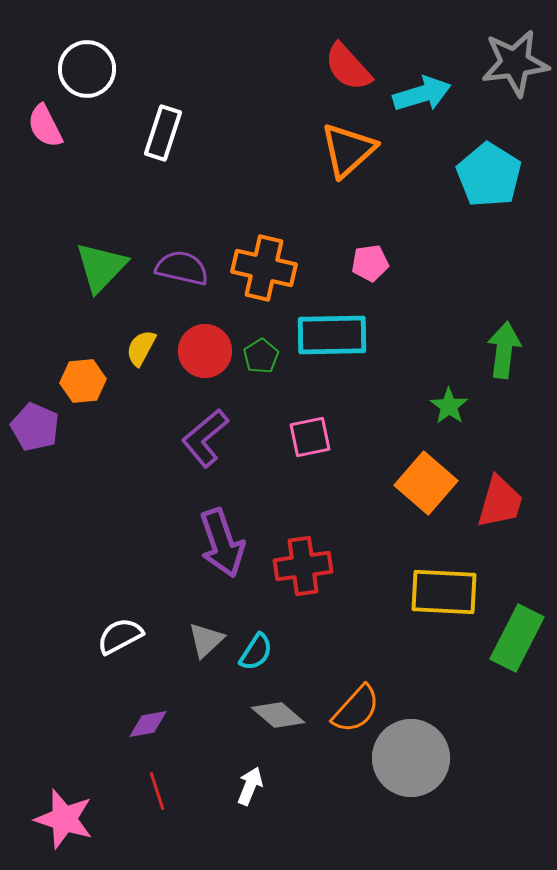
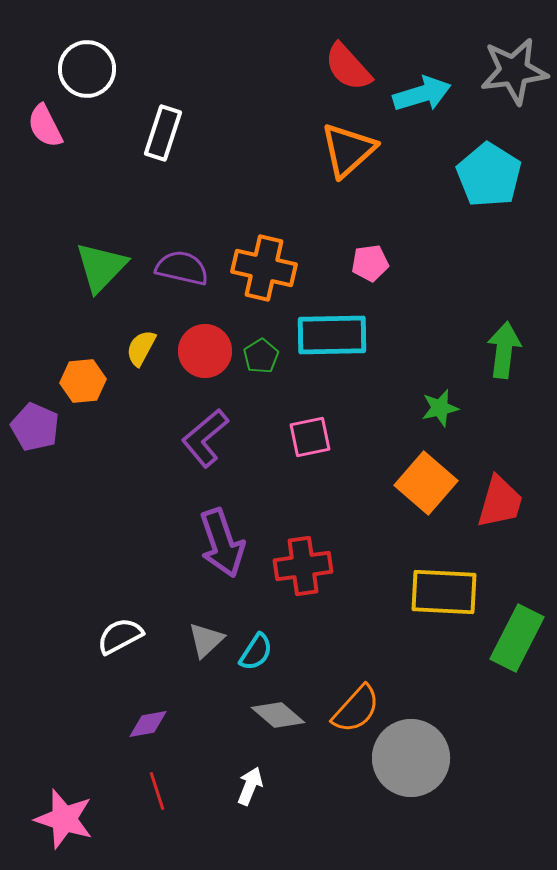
gray star: moved 1 px left, 8 px down
green star: moved 9 px left, 2 px down; rotated 24 degrees clockwise
